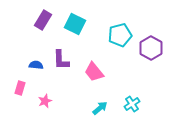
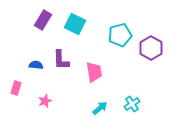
pink trapezoid: rotated 150 degrees counterclockwise
pink rectangle: moved 4 px left
